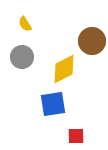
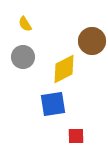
gray circle: moved 1 px right
